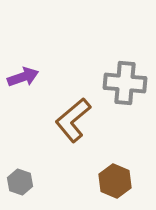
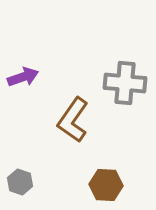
brown L-shape: rotated 15 degrees counterclockwise
brown hexagon: moved 9 px left, 4 px down; rotated 20 degrees counterclockwise
